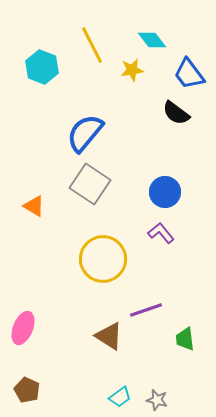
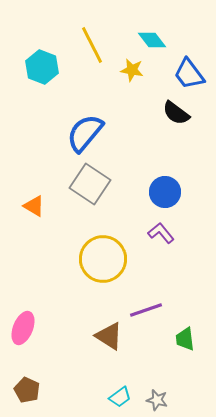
yellow star: rotated 20 degrees clockwise
